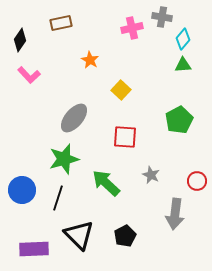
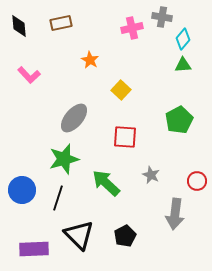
black diamond: moved 1 px left, 14 px up; rotated 40 degrees counterclockwise
